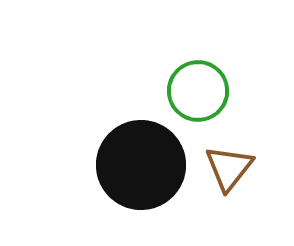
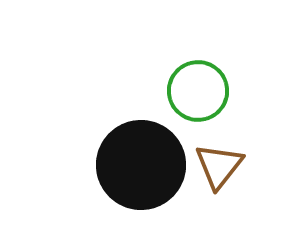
brown triangle: moved 10 px left, 2 px up
